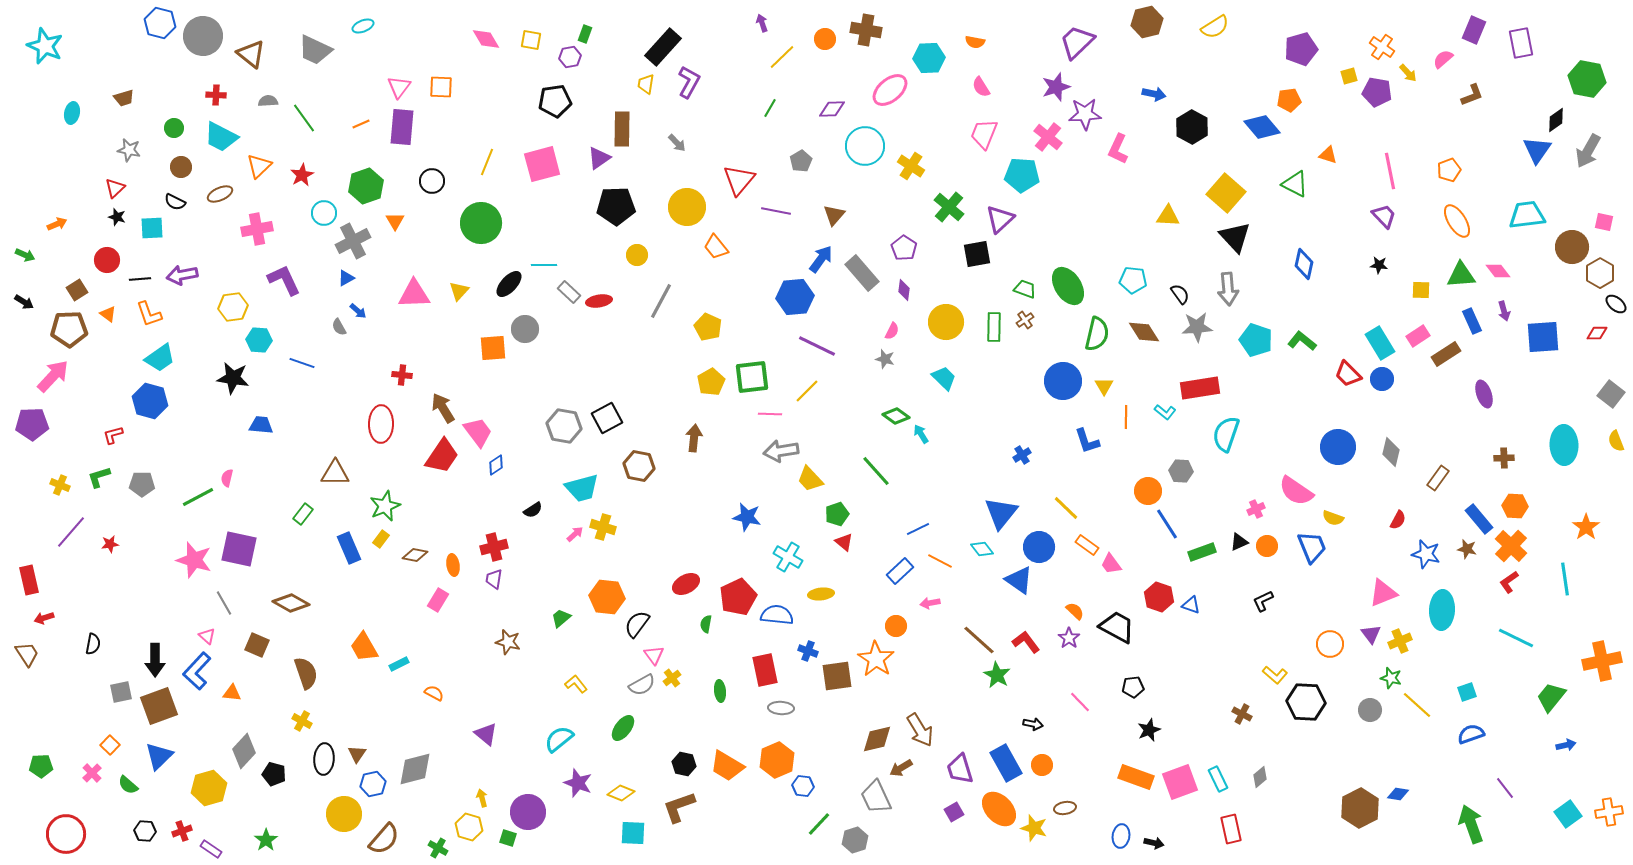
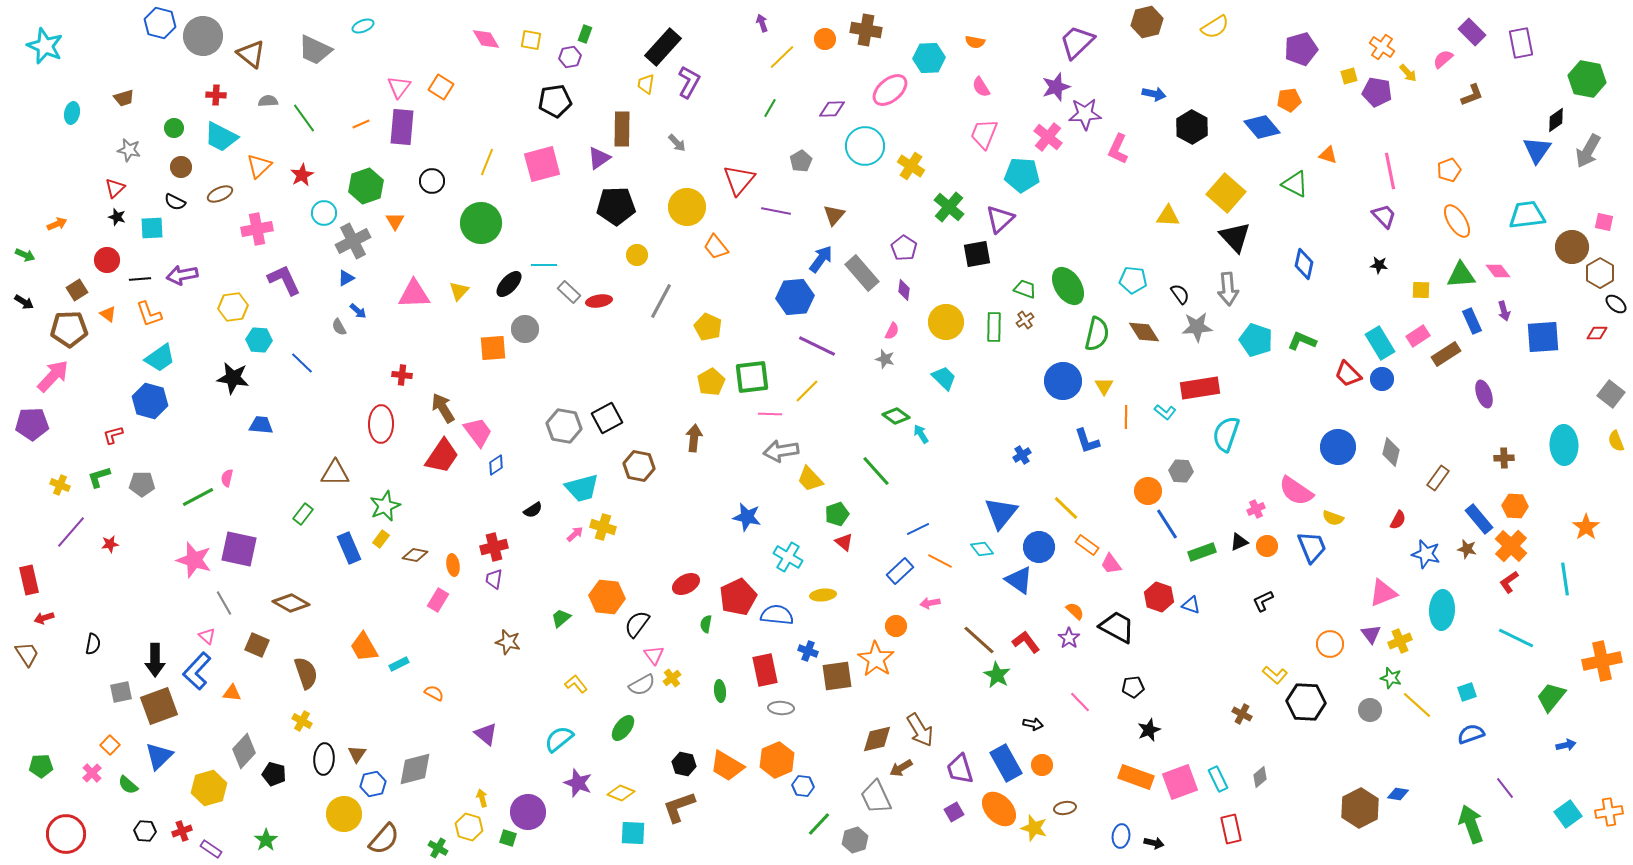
purple rectangle at (1474, 30): moved 2 px left, 2 px down; rotated 68 degrees counterclockwise
orange square at (441, 87): rotated 30 degrees clockwise
green L-shape at (1302, 341): rotated 16 degrees counterclockwise
blue line at (302, 363): rotated 25 degrees clockwise
yellow ellipse at (821, 594): moved 2 px right, 1 px down
